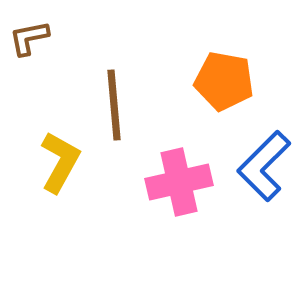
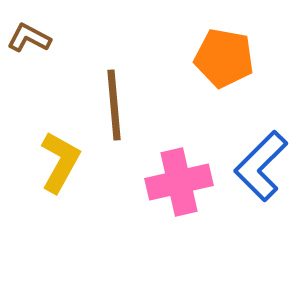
brown L-shape: rotated 39 degrees clockwise
orange pentagon: moved 23 px up
blue L-shape: moved 3 px left
